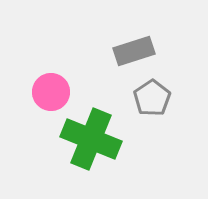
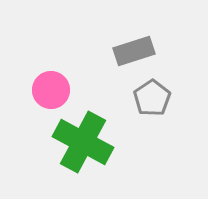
pink circle: moved 2 px up
green cross: moved 8 px left, 3 px down; rotated 6 degrees clockwise
